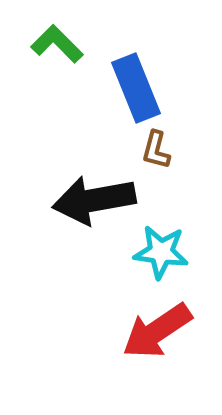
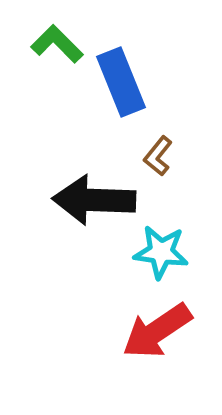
blue rectangle: moved 15 px left, 6 px up
brown L-shape: moved 2 px right, 6 px down; rotated 24 degrees clockwise
black arrow: rotated 12 degrees clockwise
